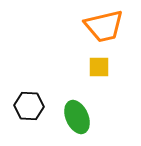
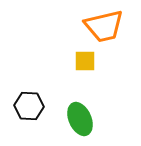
yellow square: moved 14 px left, 6 px up
green ellipse: moved 3 px right, 2 px down
